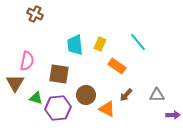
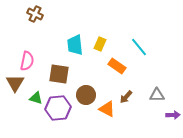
cyan line: moved 1 px right, 5 px down
brown arrow: moved 2 px down
